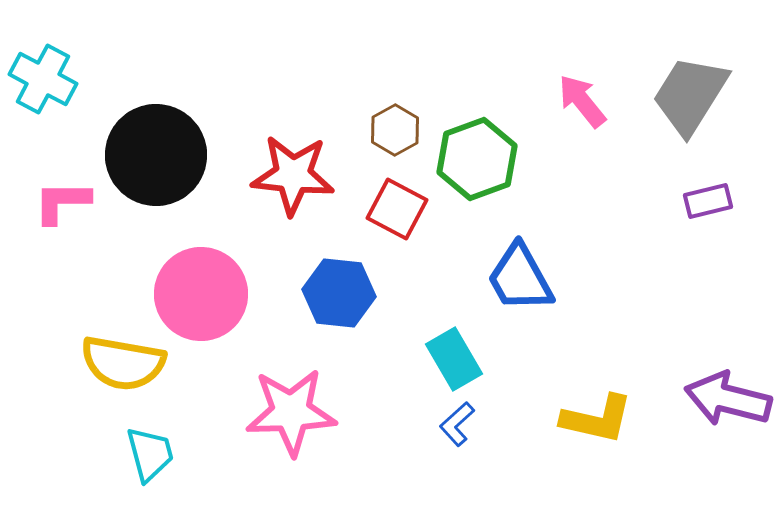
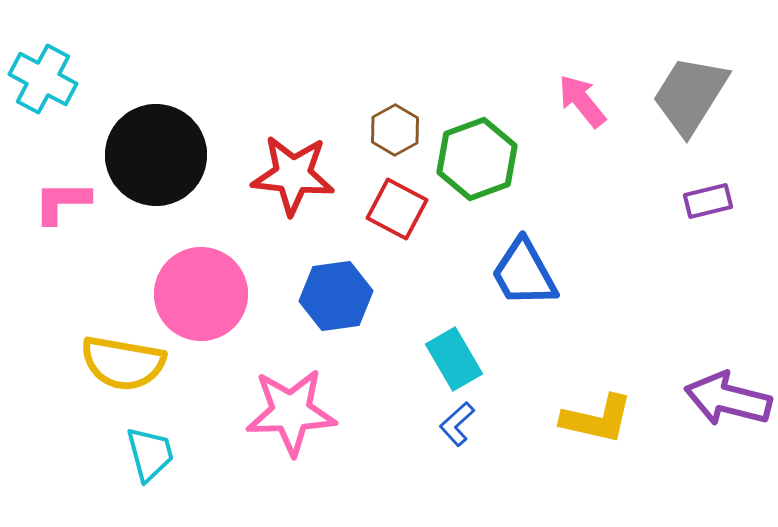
blue trapezoid: moved 4 px right, 5 px up
blue hexagon: moved 3 px left, 3 px down; rotated 14 degrees counterclockwise
